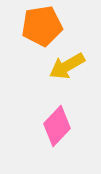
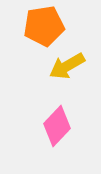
orange pentagon: moved 2 px right
